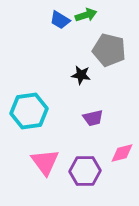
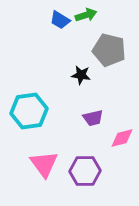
pink diamond: moved 15 px up
pink triangle: moved 1 px left, 2 px down
